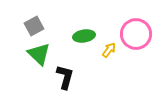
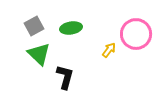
green ellipse: moved 13 px left, 8 px up
